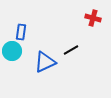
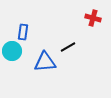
blue rectangle: moved 2 px right
black line: moved 3 px left, 3 px up
blue triangle: rotated 20 degrees clockwise
